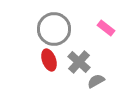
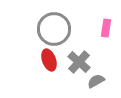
pink rectangle: rotated 60 degrees clockwise
